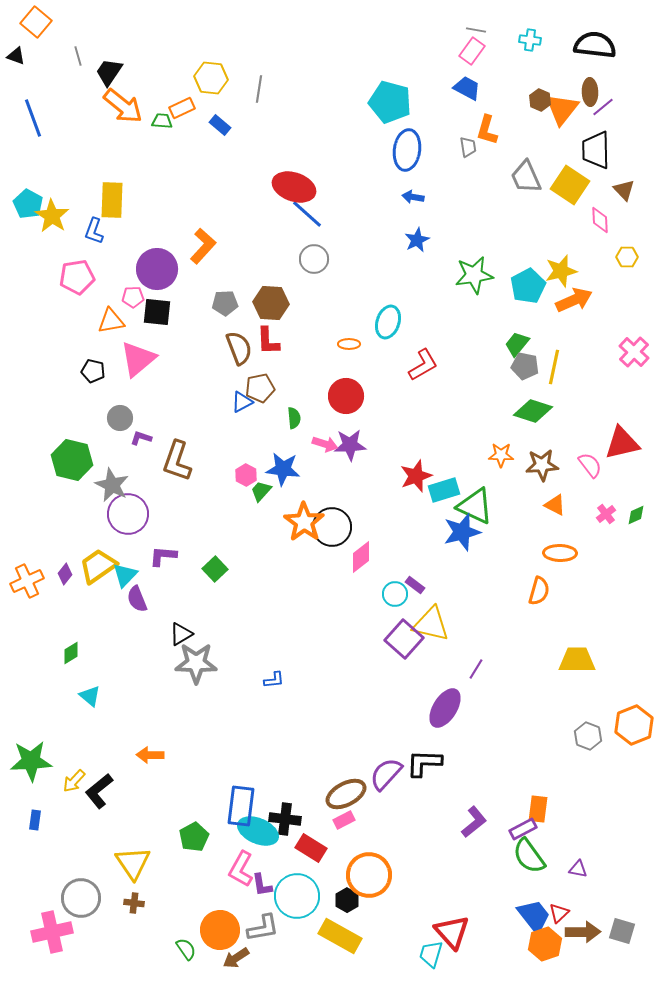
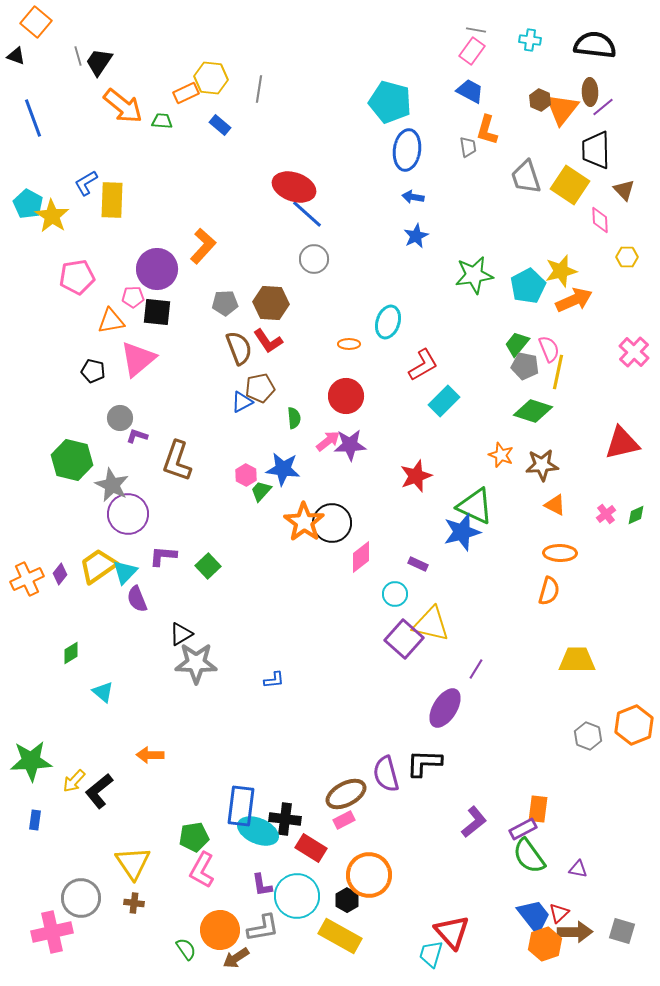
black trapezoid at (109, 72): moved 10 px left, 10 px up
blue trapezoid at (467, 88): moved 3 px right, 3 px down
orange rectangle at (182, 108): moved 4 px right, 15 px up
gray trapezoid at (526, 177): rotated 6 degrees clockwise
blue L-shape at (94, 231): moved 8 px left, 48 px up; rotated 40 degrees clockwise
blue star at (417, 240): moved 1 px left, 4 px up
red L-shape at (268, 341): rotated 32 degrees counterclockwise
yellow line at (554, 367): moved 4 px right, 5 px down
purple L-shape at (141, 438): moved 4 px left, 2 px up
pink arrow at (325, 444): moved 3 px right, 3 px up; rotated 55 degrees counterclockwise
orange star at (501, 455): rotated 20 degrees clockwise
pink semicircle at (590, 465): moved 41 px left, 116 px up; rotated 16 degrees clockwise
cyan rectangle at (444, 490): moved 89 px up; rotated 28 degrees counterclockwise
black circle at (332, 527): moved 4 px up
green square at (215, 569): moved 7 px left, 3 px up
purple diamond at (65, 574): moved 5 px left
cyan triangle at (125, 575): moved 3 px up
orange cross at (27, 581): moved 2 px up
purple rectangle at (415, 585): moved 3 px right, 21 px up; rotated 12 degrees counterclockwise
orange semicircle at (539, 591): moved 10 px right
cyan triangle at (90, 696): moved 13 px right, 4 px up
purple semicircle at (386, 774): rotated 57 degrees counterclockwise
green pentagon at (194, 837): rotated 20 degrees clockwise
pink L-shape at (241, 869): moved 39 px left, 1 px down
brown arrow at (583, 932): moved 8 px left
